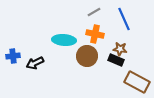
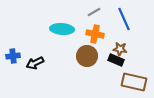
cyan ellipse: moved 2 px left, 11 px up
brown rectangle: moved 3 px left; rotated 15 degrees counterclockwise
